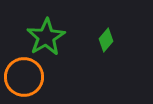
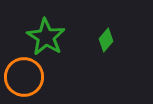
green star: rotated 9 degrees counterclockwise
